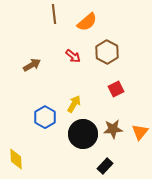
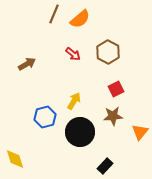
brown line: rotated 30 degrees clockwise
orange semicircle: moved 7 px left, 3 px up
brown hexagon: moved 1 px right
red arrow: moved 2 px up
brown arrow: moved 5 px left, 1 px up
yellow arrow: moved 3 px up
blue hexagon: rotated 15 degrees clockwise
brown star: moved 13 px up
black circle: moved 3 px left, 2 px up
yellow diamond: moved 1 px left; rotated 15 degrees counterclockwise
